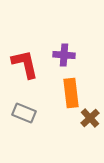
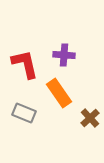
orange rectangle: moved 12 px left; rotated 28 degrees counterclockwise
